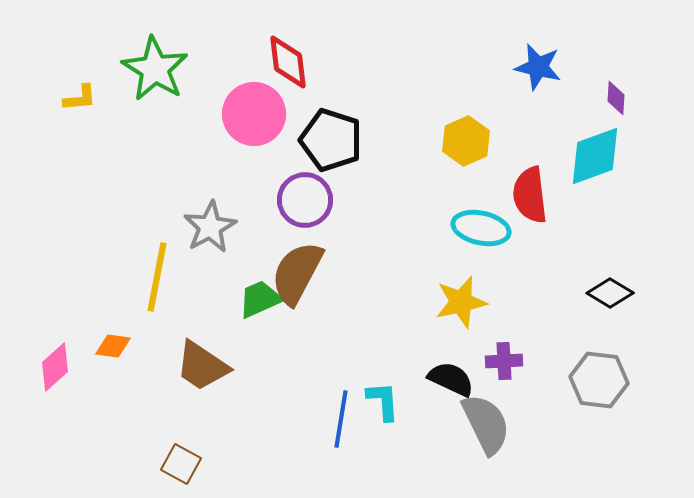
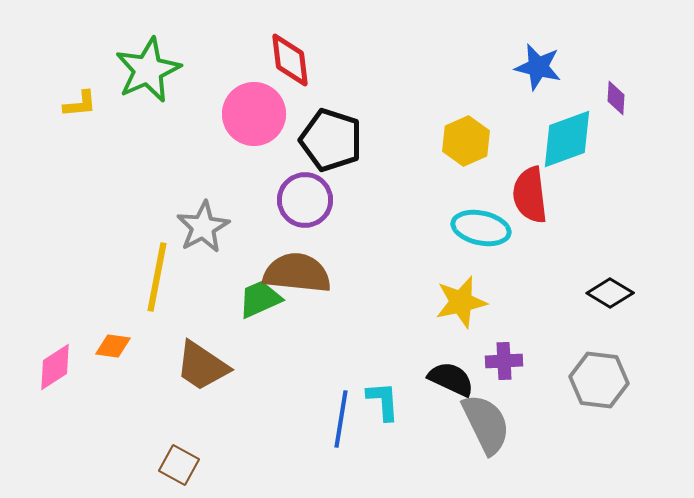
red diamond: moved 2 px right, 2 px up
green star: moved 7 px left, 1 px down; rotated 16 degrees clockwise
yellow L-shape: moved 6 px down
cyan diamond: moved 28 px left, 17 px up
gray star: moved 7 px left
brown semicircle: rotated 68 degrees clockwise
pink diamond: rotated 9 degrees clockwise
brown square: moved 2 px left, 1 px down
